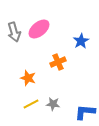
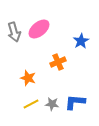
gray star: moved 1 px left
blue L-shape: moved 10 px left, 10 px up
